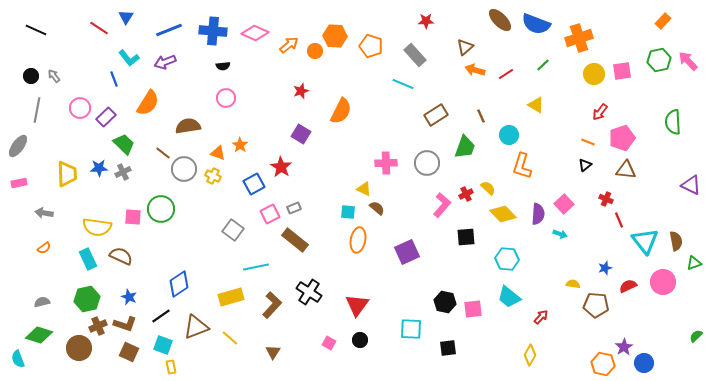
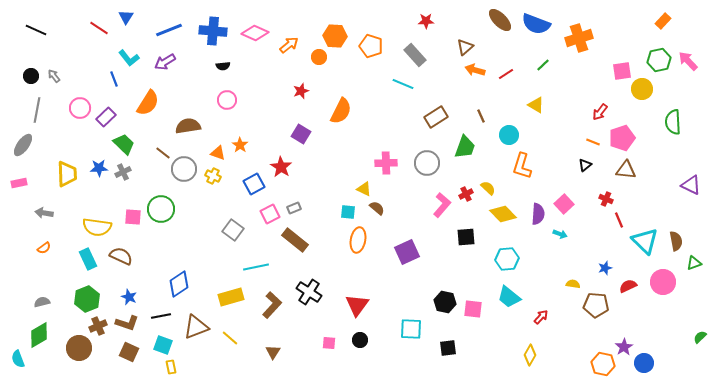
orange circle at (315, 51): moved 4 px right, 6 px down
purple arrow at (165, 62): rotated 10 degrees counterclockwise
yellow circle at (594, 74): moved 48 px right, 15 px down
pink circle at (226, 98): moved 1 px right, 2 px down
brown rectangle at (436, 115): moved 2 px down
orange line at (588, 142): moved 5 px right
gray ellipse at (18, 146): moved 5 px right, 1 px up
cyan triangle at (645, 241): rotated 8 degrees counterclockwise
cyan hexagon at (507, 259): rotated 10 degrees counterclockwise
green hexagon at (87, 299): rotated 10 degrees counterclockwise
pink square at (473, 309): rotated 12 degrees clockwise
black line at (161, 316): rotated 24 degrees clockwise
brown L-shape at (125, 324): moved 2 px right, 1 px up
green diamond at (39, 335): rotated 48 degrees counterclockwise
green semicircle at (696, 336): moved 4 px right, 1 px down
pink square at (329, 343): rotated 24 degrees counterclockwise
